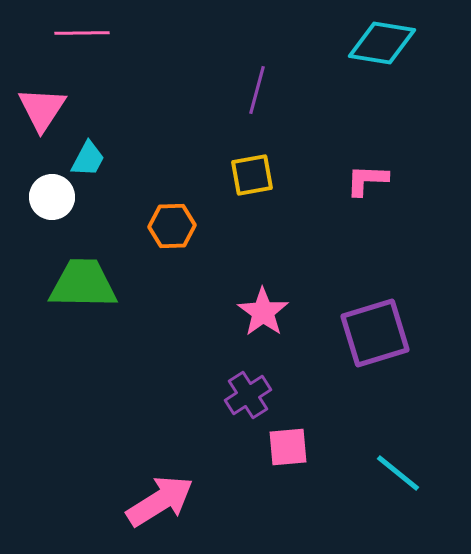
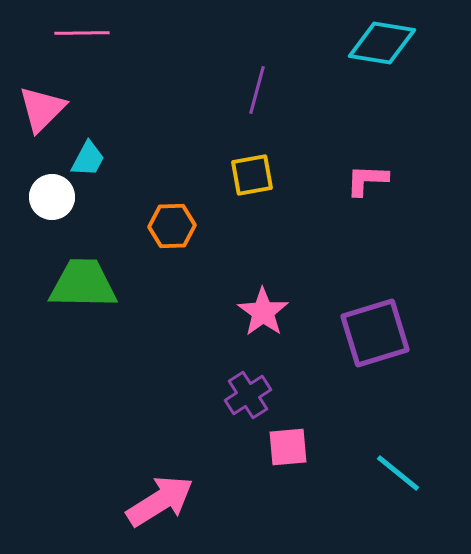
pink triangle: rotated 12 degrees clockwise
